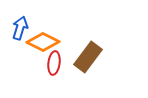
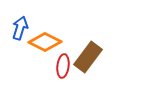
orange diamond: moved 2 px right
red ellipse: moved 9 px right, 3 px down
